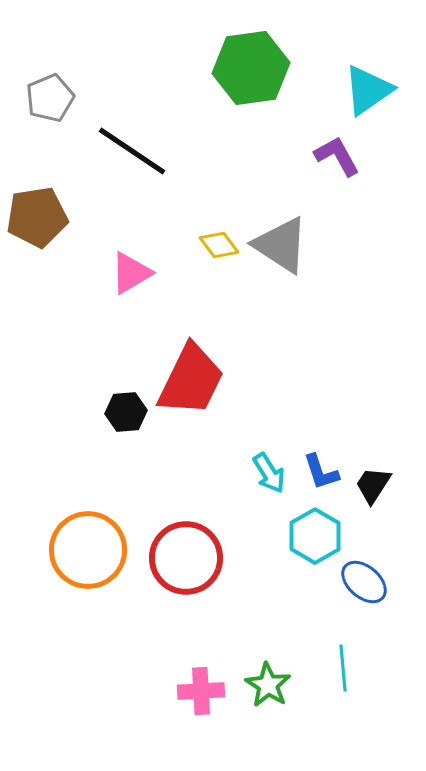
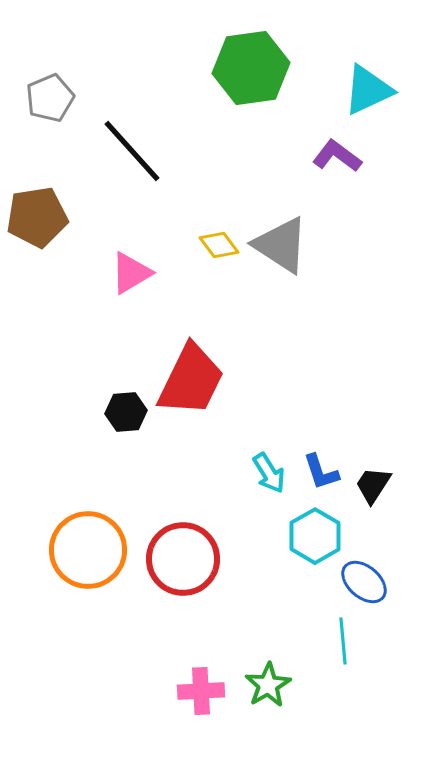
cyan triangle: rotated 10 degrees clockwise
black line: rotated 14 degrees clockwise
purple L-shape: rotated 24 degrees counterclockwise
red circle: moved 3 px left, 1 px down
cyan line: moved 27 px up
green star: rotated 9 degrees clockwise
